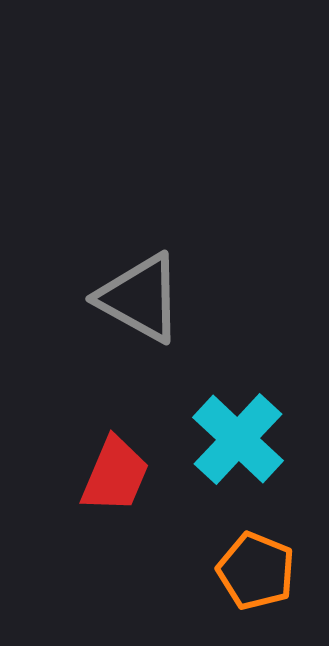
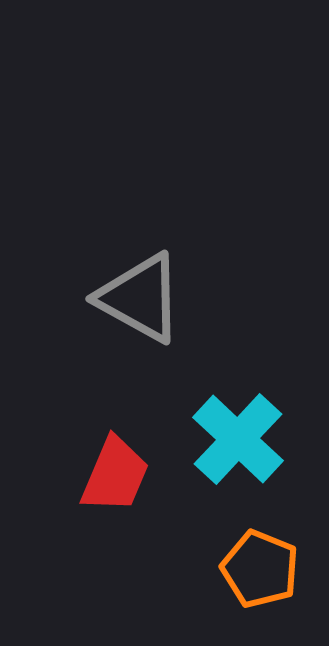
orange pentagon: moved 4 px right, 2 px up
